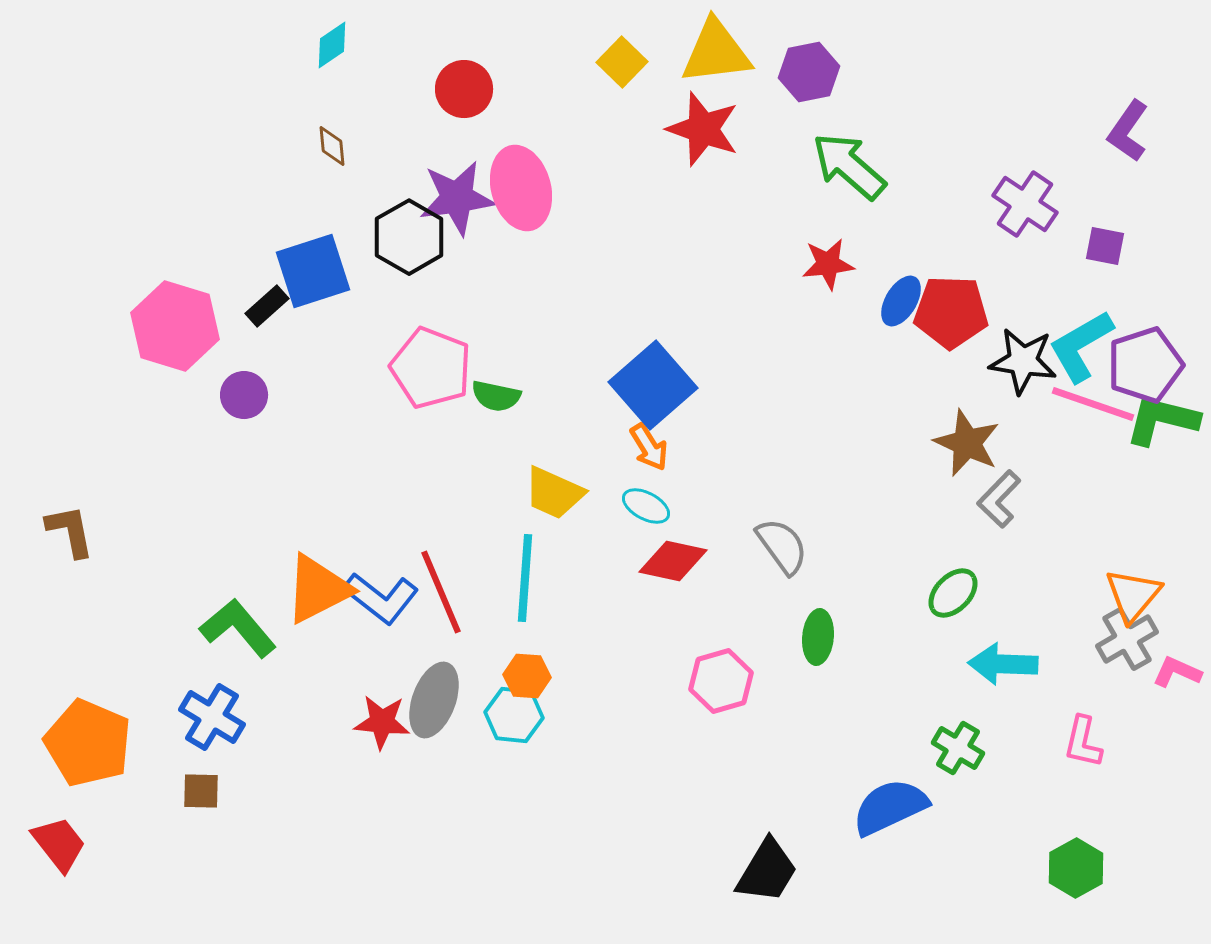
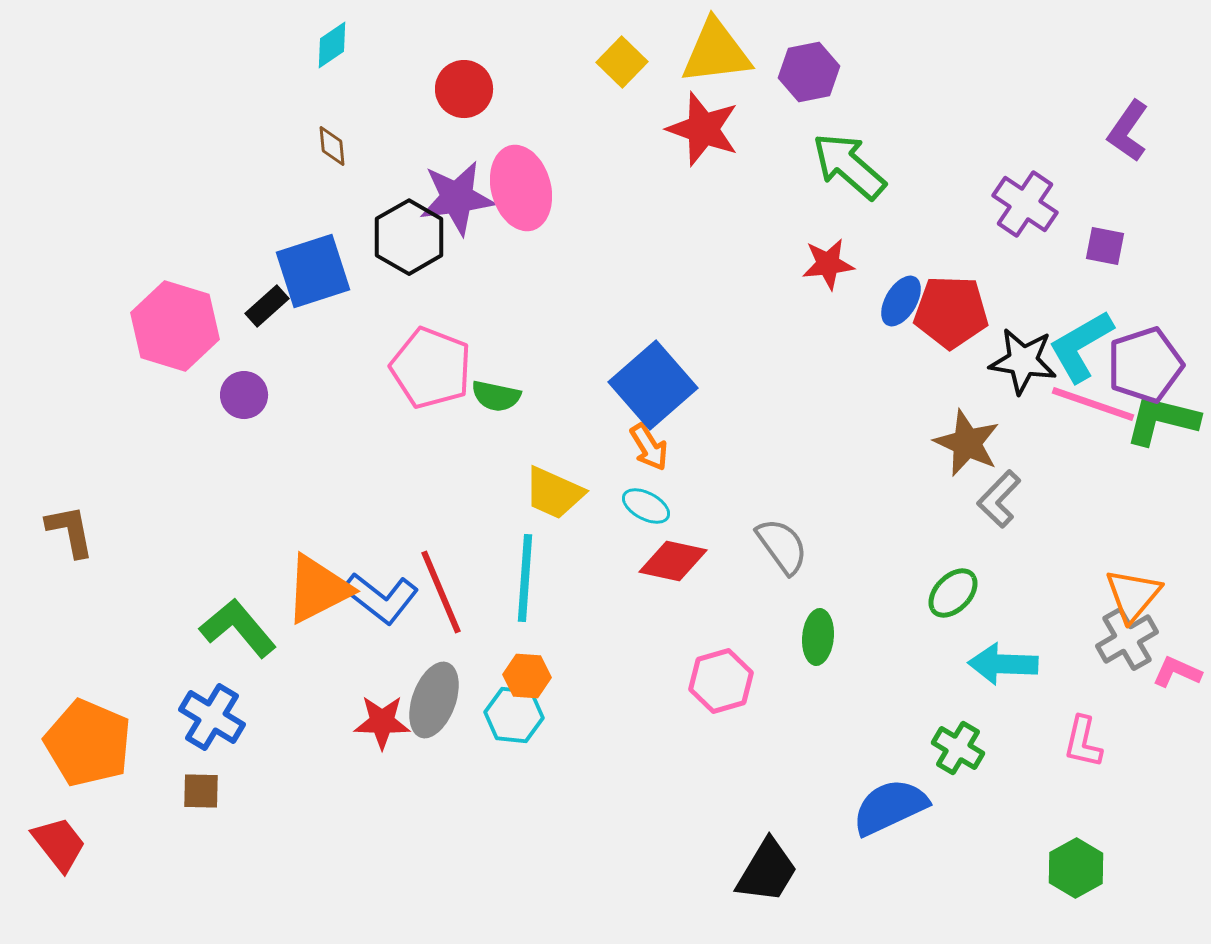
red star at (382, 722): rotated 4 degrees counterclockwise
